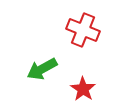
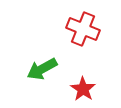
red cross: moved 1 px up
